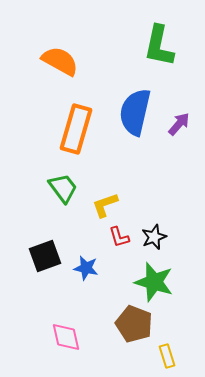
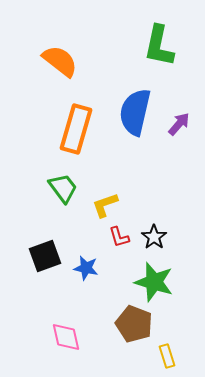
orange semicircle: rotated 9 degrees clockwise
black star: rotated 15 degrees counterclockwise
